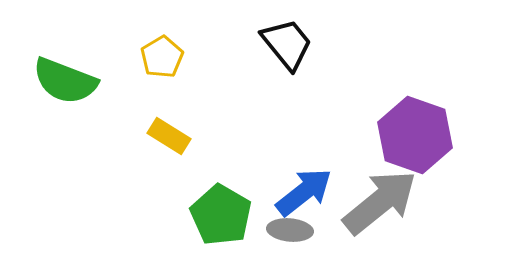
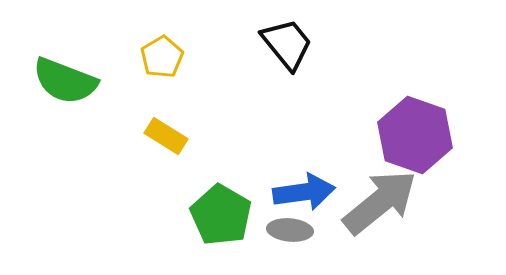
yellow rectangle: moved 3 px left
blue arrow: rotated 30 degrees clockwise
